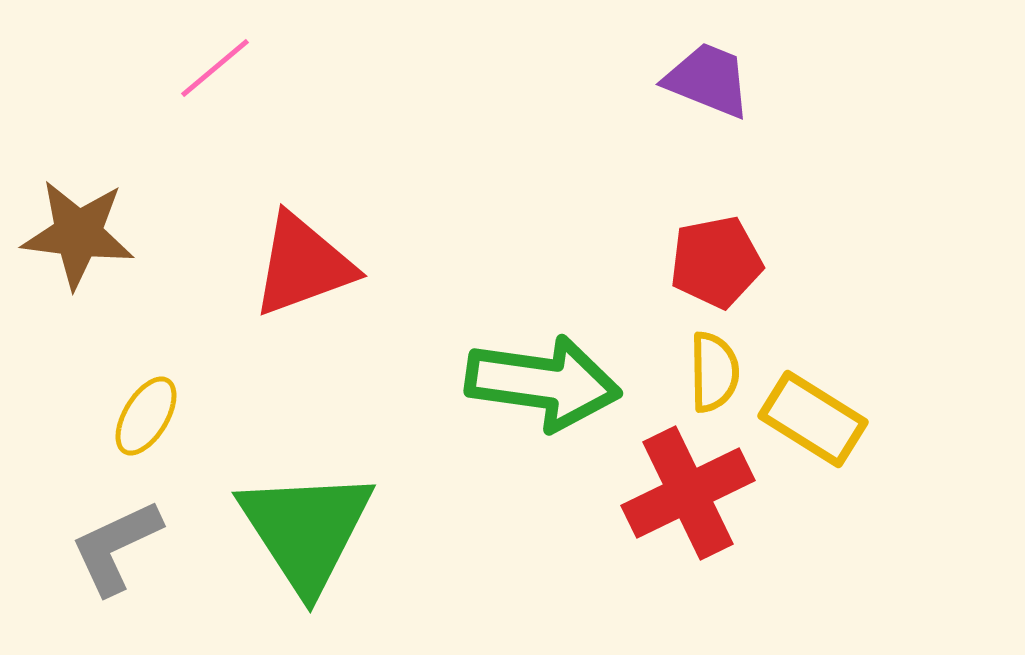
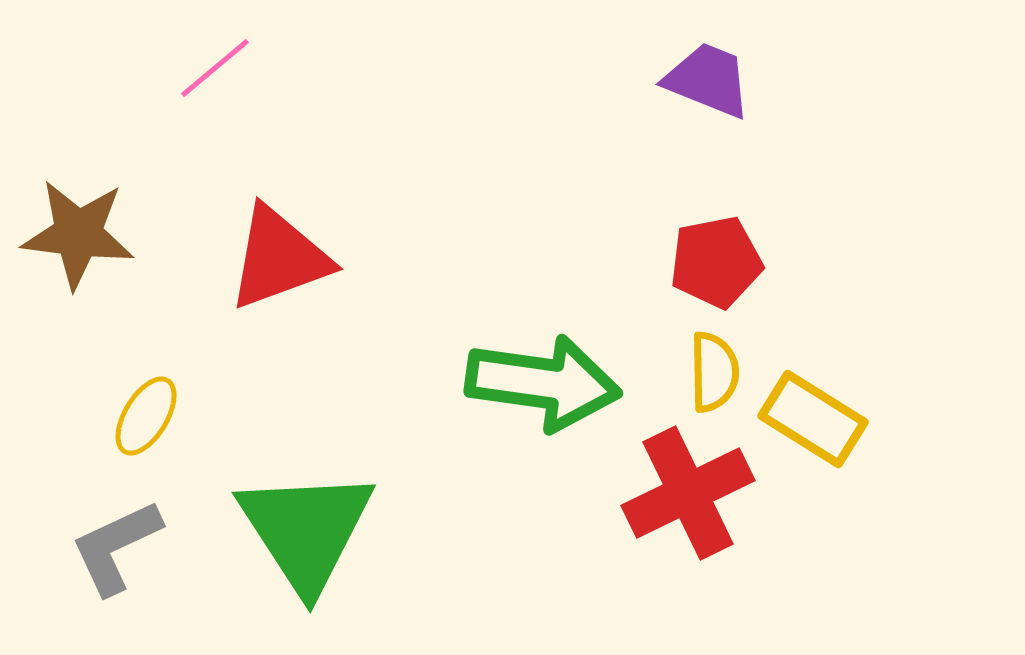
red triangle: moved 24 px left, 7 px up
